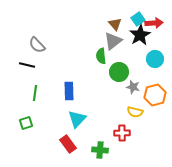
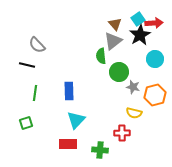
yellow semicircle: moved 1 px left, 1 px down
cyan triangle: moved 1 px left, 1 px down
red rectangle: rotated 54 degrees counterclockwise
